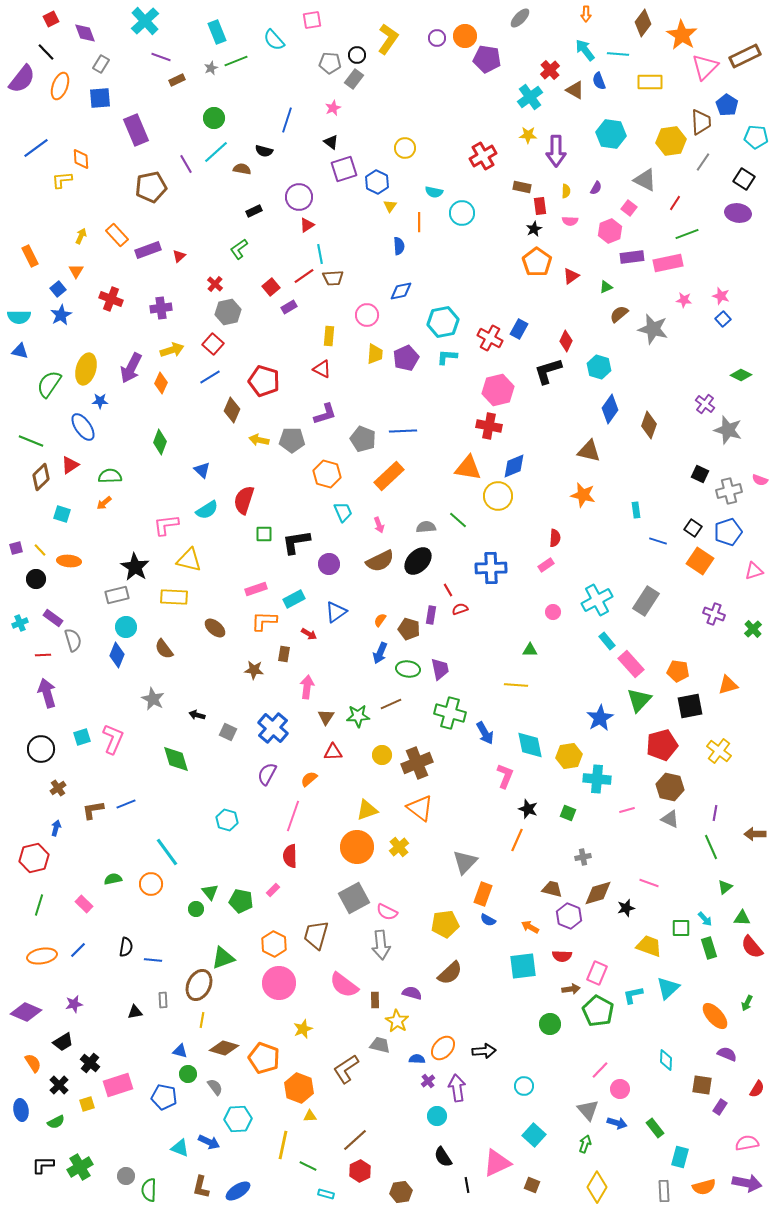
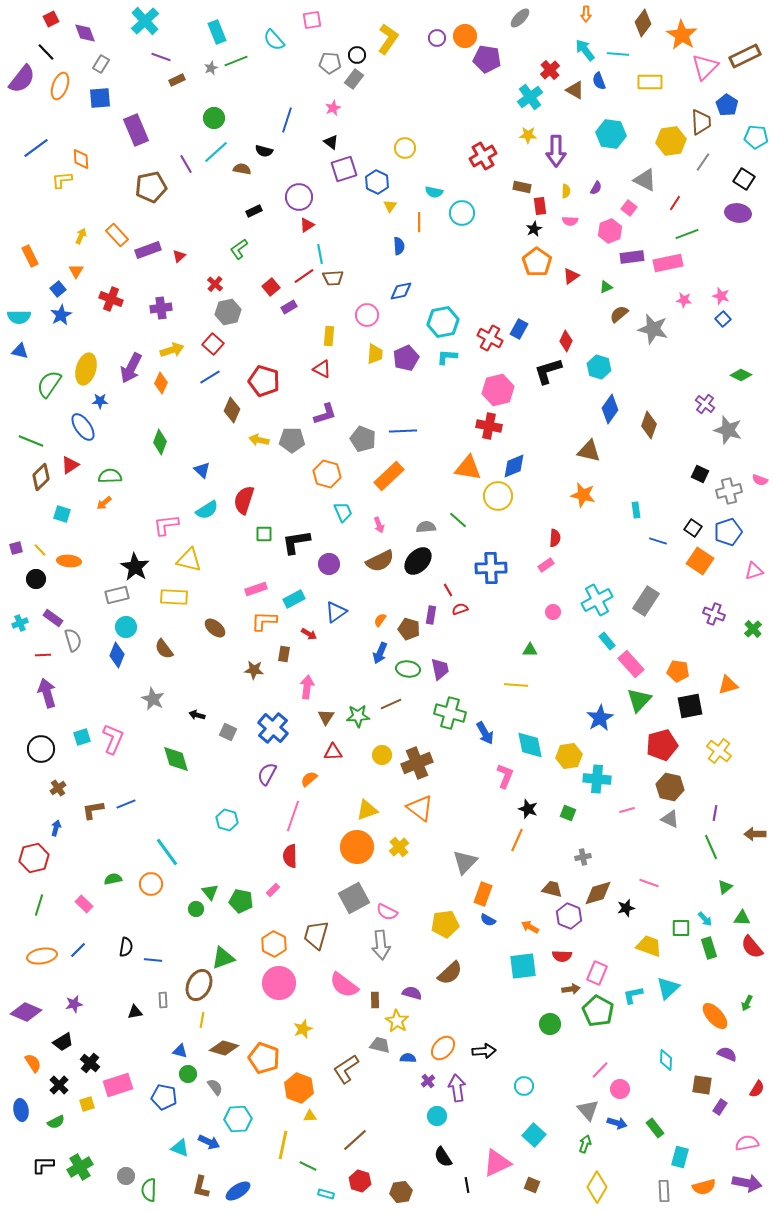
blue semicircle at (417, 1059): moved 9 px left, 1 px up
red hexagon at (360, 1171): moved 10 px down; rotated 15 degrees counterclockwise
